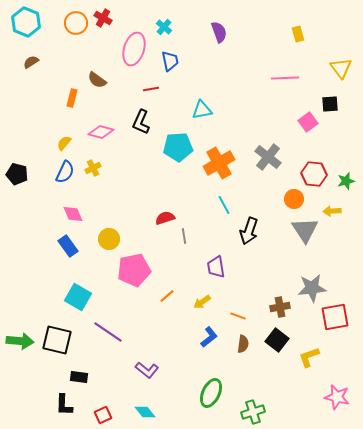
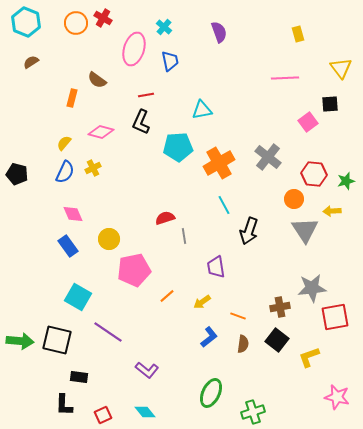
red line at (151, 89): moved 5 px left, 6 px down
